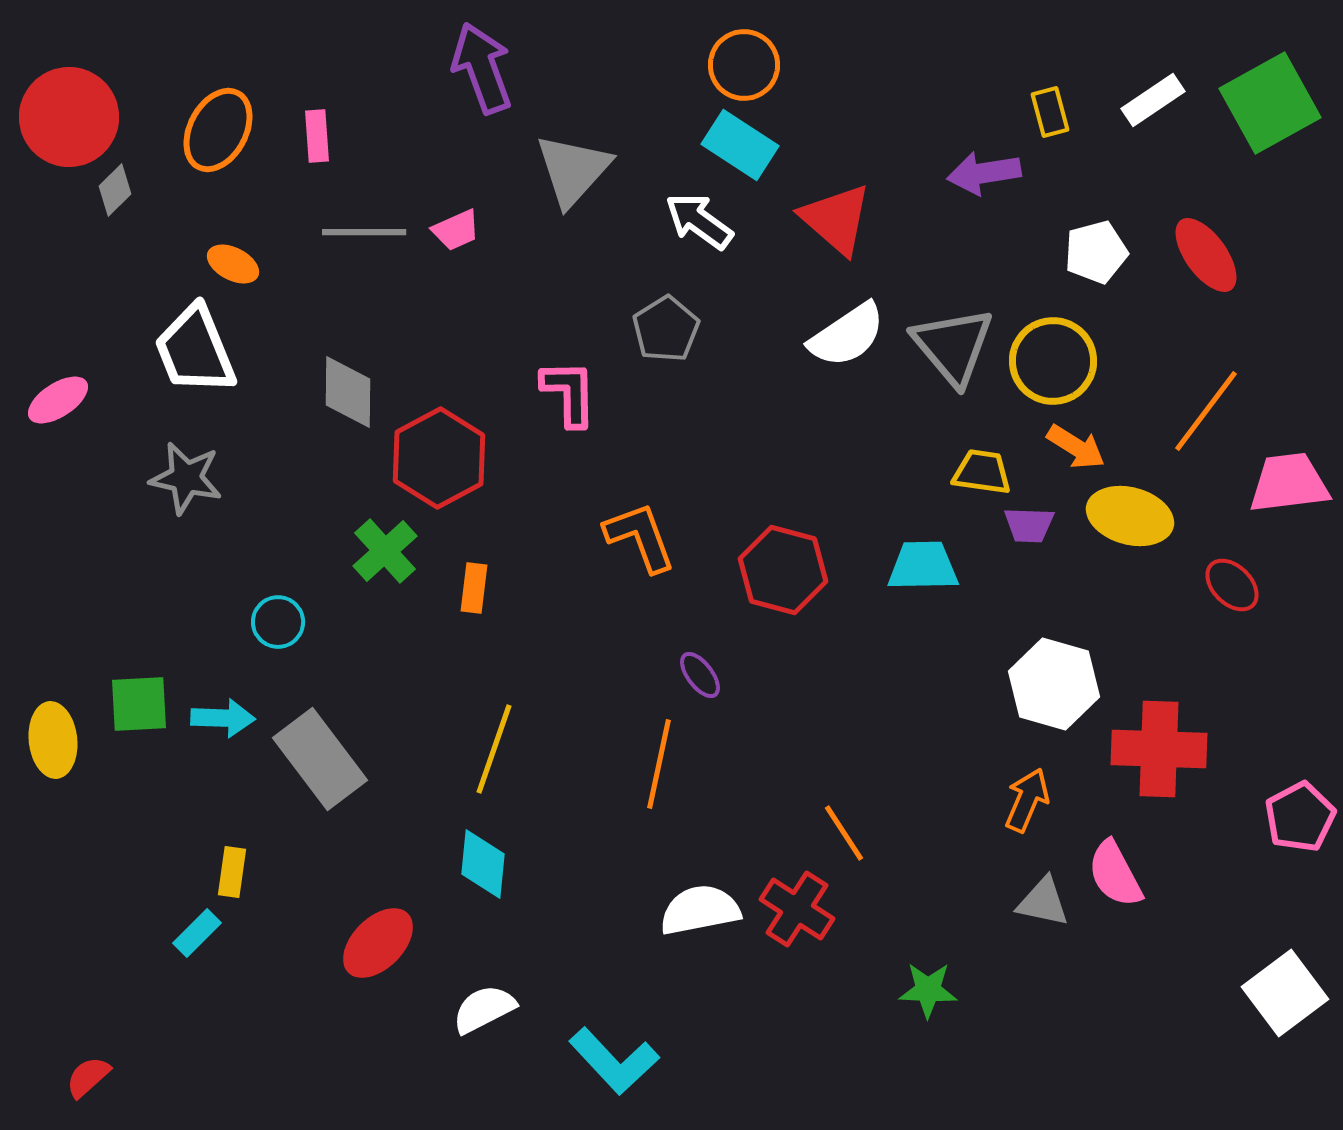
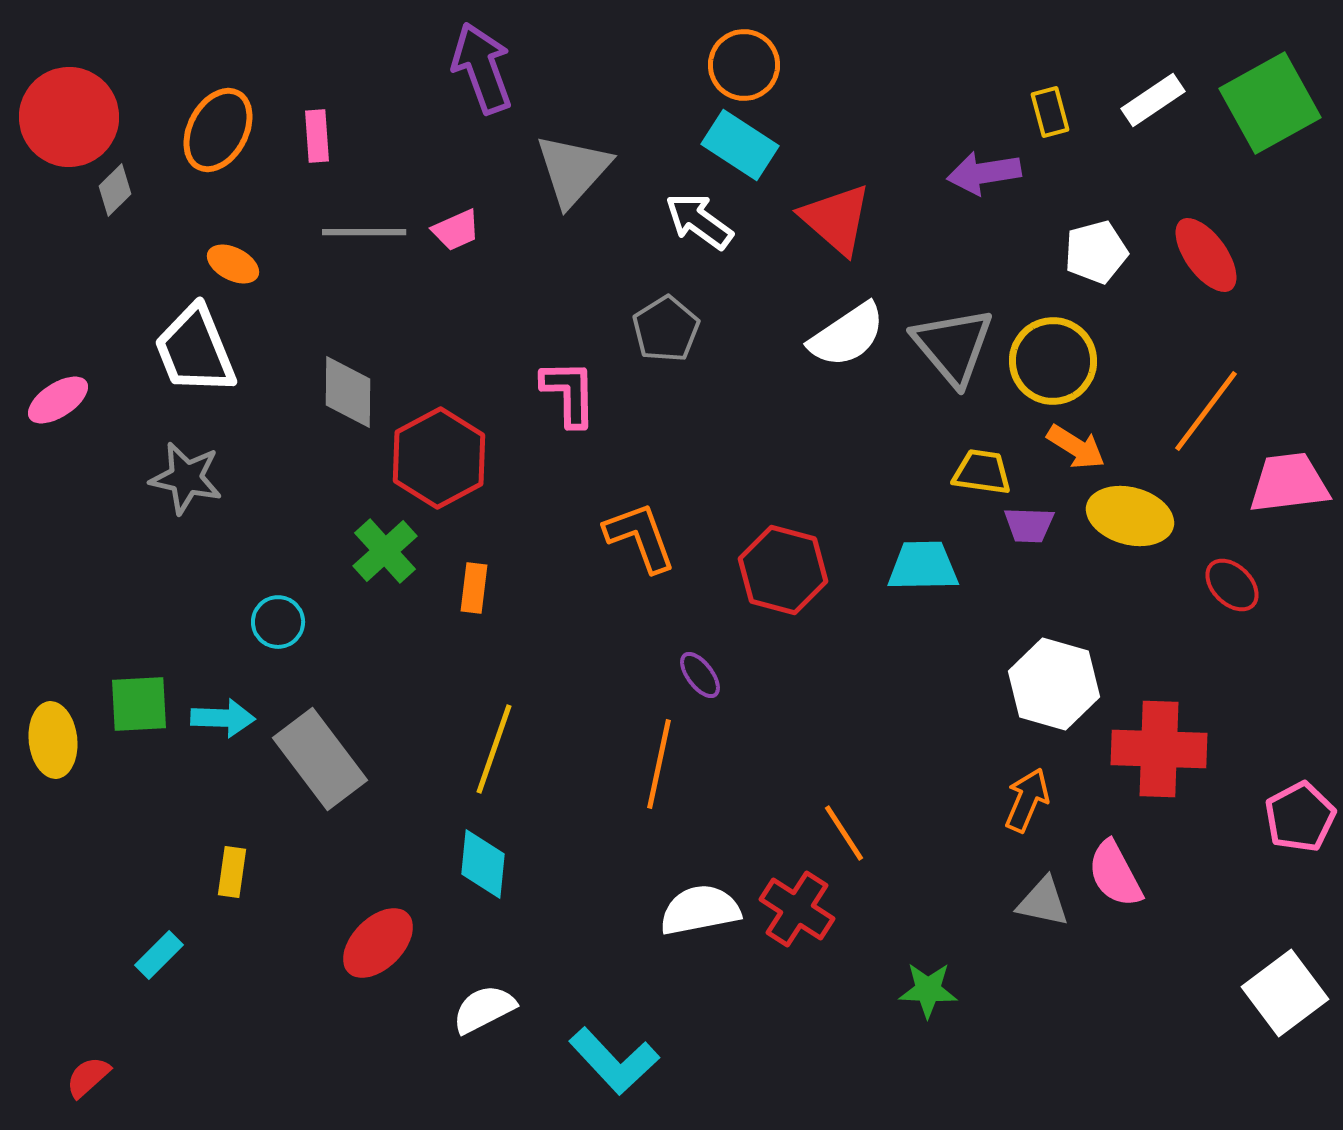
cyan rectangle at (197, 933): moved 38 px left, 22 px down
